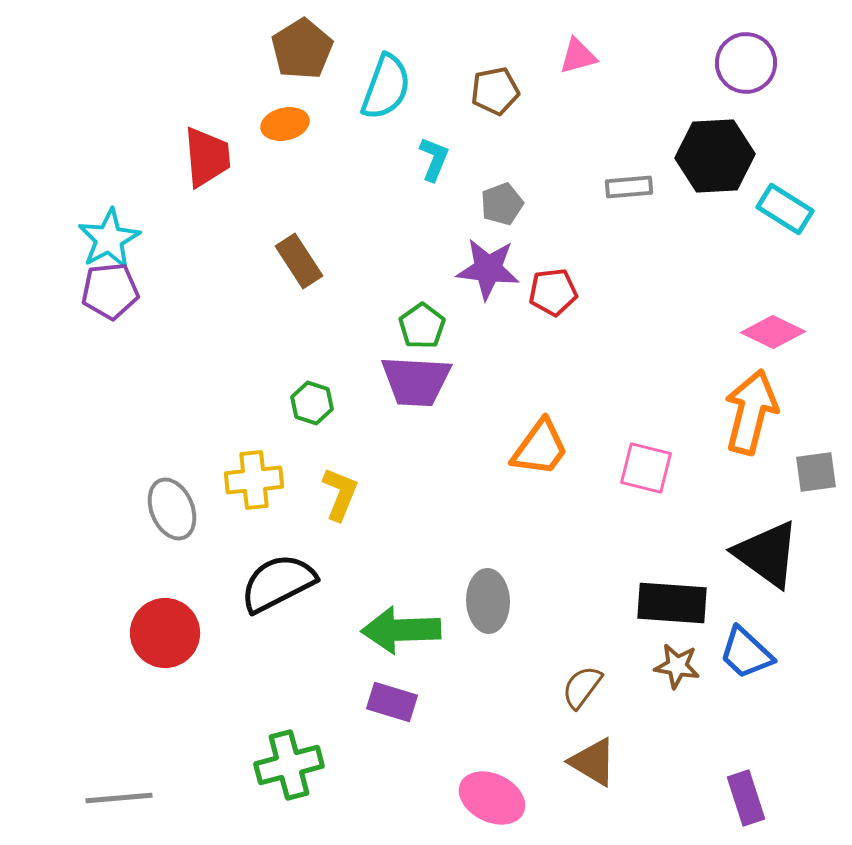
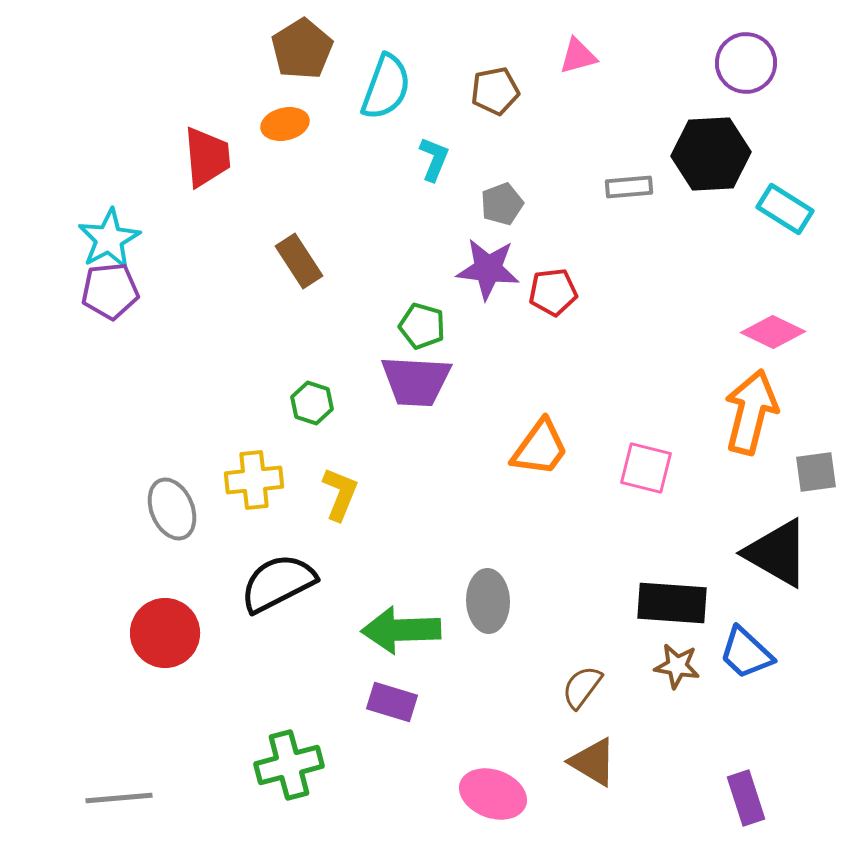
black hexagon at (715, 156): moved 4 px left, 2 px up
green pentagon at (422, 326): rotated 21 degrees counterclockwise
black triangle at (767, 554): moved 10 px right, 1 px up; rotated 6 degrees counterclockwise
pink ellipse at (492, 798): moved 1 px right, 4 px up; rotated 6 degrees counterclockwise
